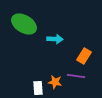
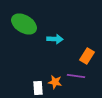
orange rectangle: moved 3 px right
